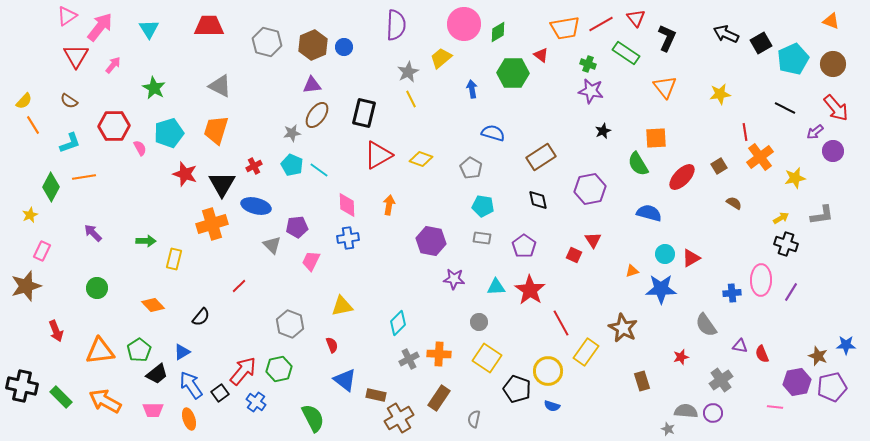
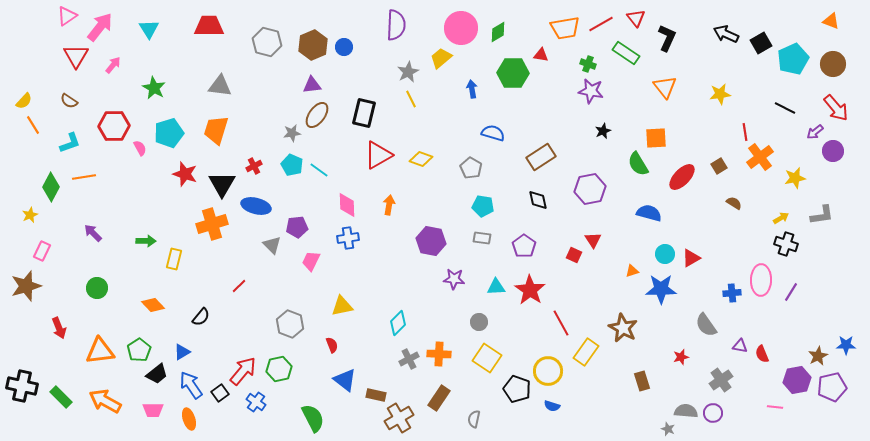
pink circle at (464, 24): moved 3 px left, 4 px down
red triangle at (541, 55): rotated 28 degrees counterclockwise
gray triangle at (220, 86): rotated 20 degrees counterclockwise
red arrow at (56, 331): moved 3 px right, 3 px up
brown star at (818, 356): rotated 24 degrees clockwise
purple hexagon at (797, 382): moved 2 px up
